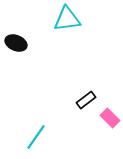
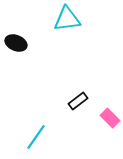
black rectangle: moved 8 px left, 1 px down
